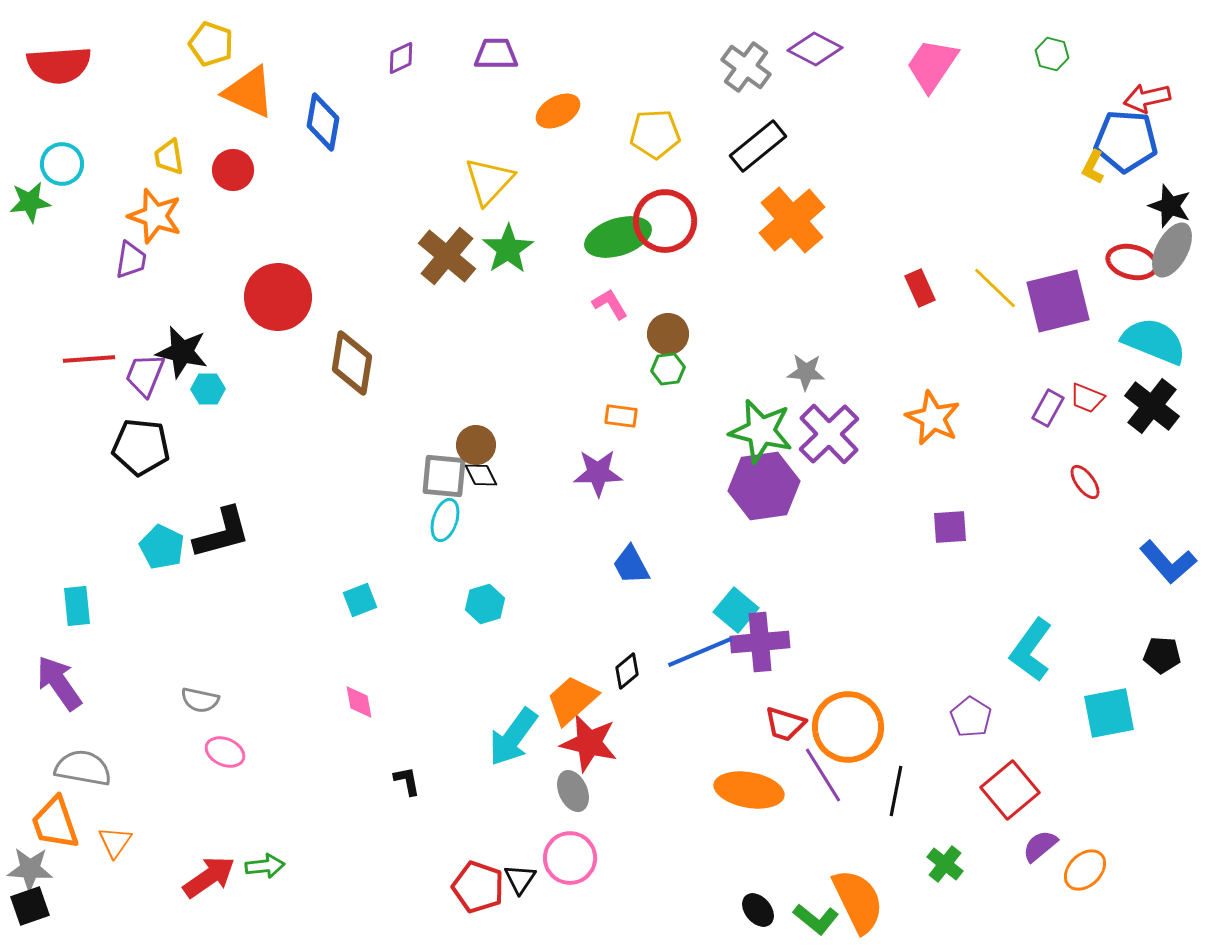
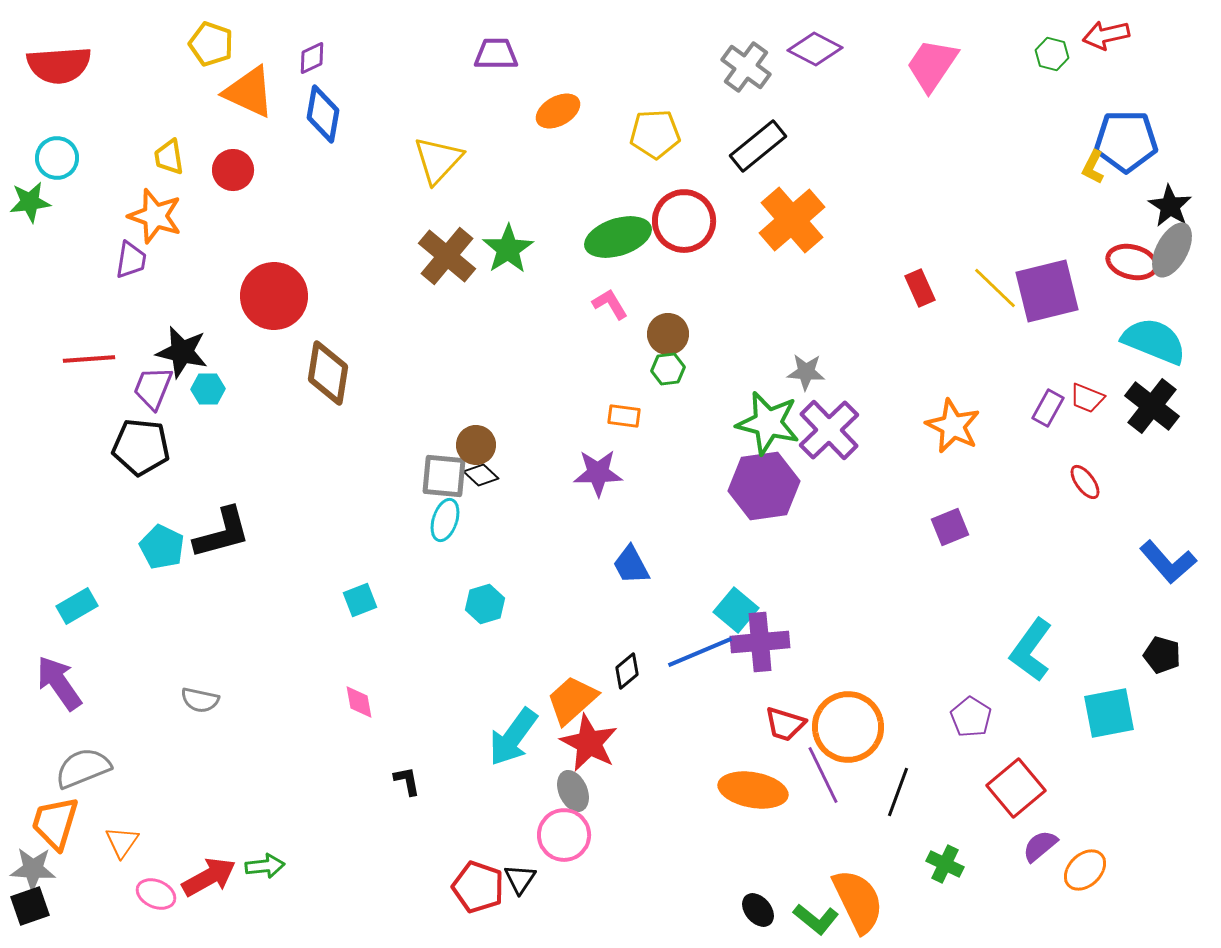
purple diamond at (401, 58): moved 89 px left
red arrow at (1147, 98): moved 41 px left, 63 px up
blue diamond at (323, 122): moved 8 px up
blue pentagon at (1126, 141): rotated 4 degrees counterclockwise
cyan circle at (62, 164): moved 5 px left, 6 px up
yellow triangle at (489, 181): moved 51 px left, 21 px up
black star at (1170, 206): rotated 12 degrees clockwise
red circle at (665, 221): moved 19 px right
red circle at (278, 297): moved 4 px left, 1 px up
purple square at (1058, 301): moved 11 px left, 10 px up
brown diamond at (352, 363): moved 24 px left, 10 px down
purple trapezoid at (145, 375): moved 8 px right, 13 px down
orange rectangle at (621, 416): moved 3 px right
orange star at (933, 418): moved 20 px right, 8 px down
green star at (761, 431): moved 7 px right, 8 px up
purple cross at (829, 434): moved 4 px up
black diamond at (481, 475): rotated 20 degrees counterclockwise
purple square at (950, 527): rotated 18 degrees counterclockwise
cyan rectangle at (77, 606): rotated 66 degrees clockwise
black pentagon at (1162, 655): rotated 12 degrees clockwise
red star at (589, 743): rotated 14 degrees clockwise
pink ellipse at (225, 752): moved 69 px left, 142 px down
gray semicircle at (83, 768): rotated 32 degrees counterclockwise
purple line at (823, 775): rotated 6 degrees clockwise
orange ellipse at (749, 790): moved 4 px right
red square at (1010, 790): moved 6 px right, 2 px up
black line at (896, 791): moved 2 px right, 1 px down; rotated 9 degrees clockwise
orange trapezoid at (55, 823): rotated 36 degrees clockwise
orange triangle at (115, 842): moved 7 px right
pink circle at (570, 858): moved 6 px left, 23 px up
green cross at (945, 864): rotated 12 degrees counterclockwise
gray star at (30, 869): moved 3 px right
red arrow at (209, 877): rotated 6 degrees clockwise
